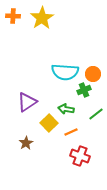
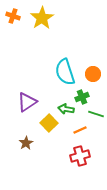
orange cross: rotated 16 degrees clockwise
cyan semicircle: rotated 68 degrees clockwise
green cross: moved 2 px left, 7 px down
green line: rotated 56 degrees clockwise
orange line: moved 9 px right, 2 px up
red cross: rotated 36 degrees counterclockwise
